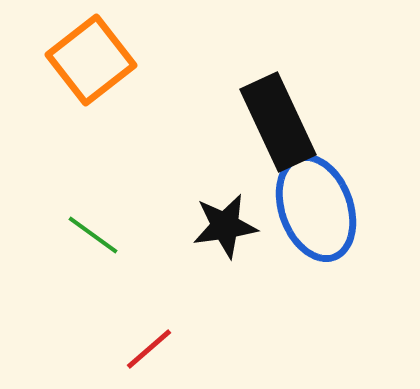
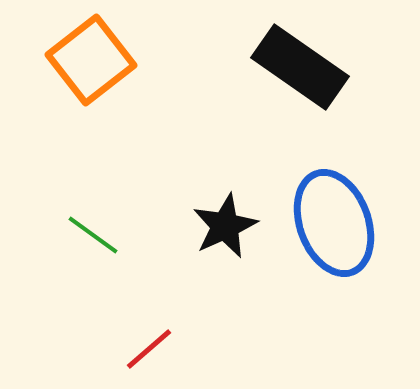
black rectangle: moved 22 px right, 55 px up; rotated 30 degrees counterclockwise
blue ellipse: moved 18 px right, 15 px down
black star: rotated 16 degrees counterclockwise
